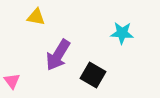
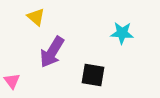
yellow triangle: rotated 30 degrees clockwise
purple arrow: moved 6 px left, 3 px up
black square: rotated 20 degrees counterclockwise
